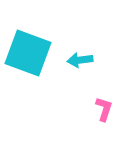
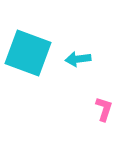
cyan arrow: moved 2 px left, 1 px up
